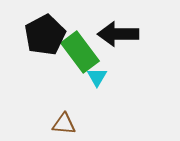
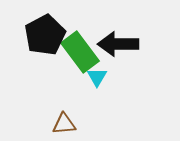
black arrow: moved 10 px down
brown triangle: rotated 10 degrees counterclockwise
